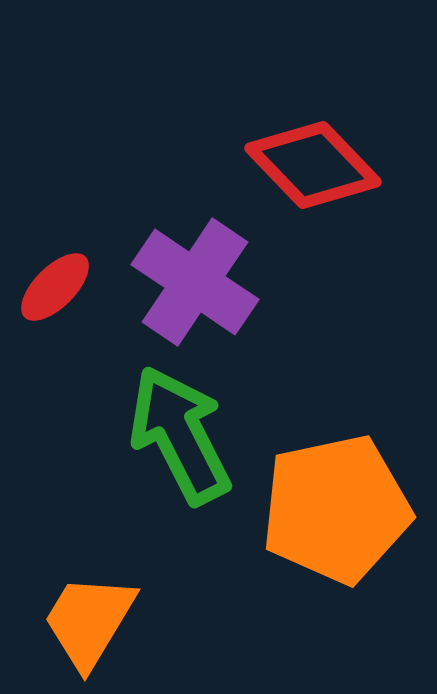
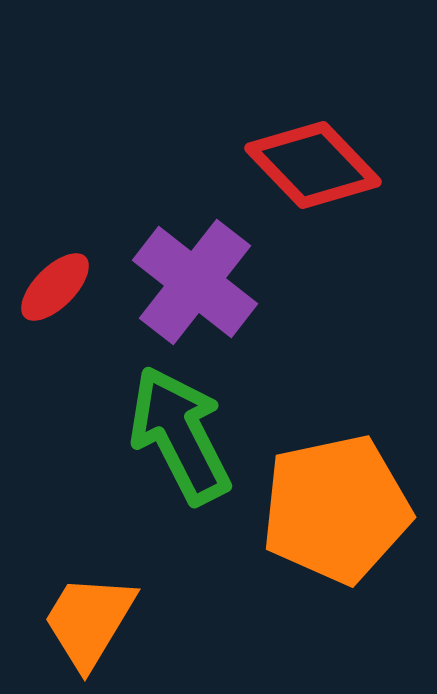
purple cross: rotated 4 degrees clockwise
